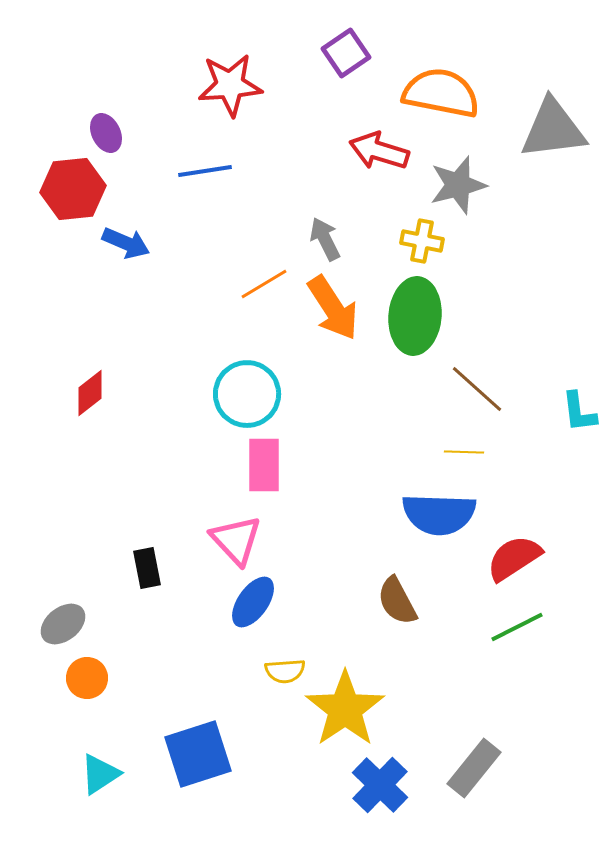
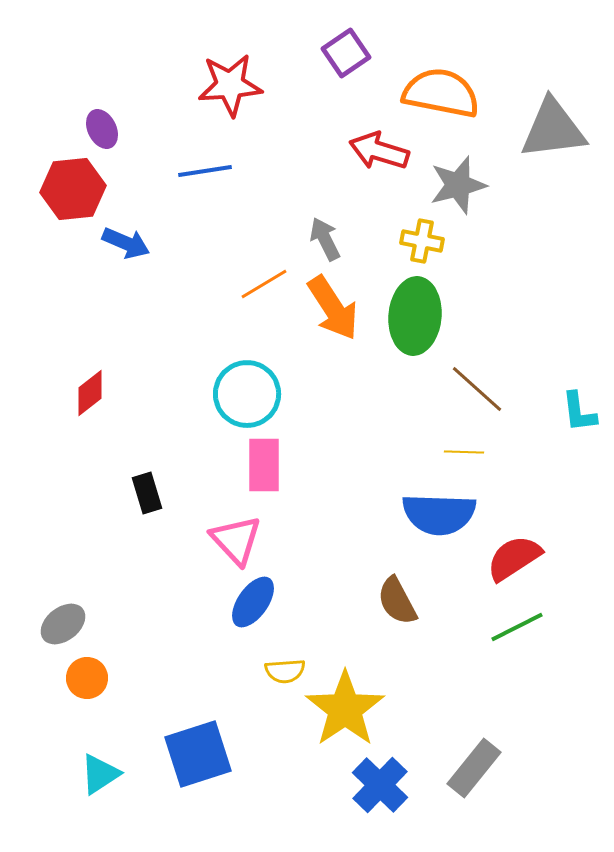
purple ellipse: moved 4 px left, 4 px up
black rectangle: moved 75 px up; rotated 6 degrees counterclockwise
